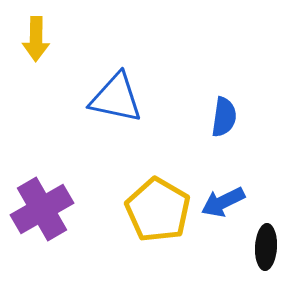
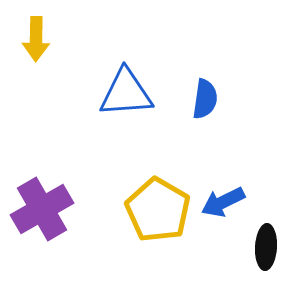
blue triangle: moved 10 px right, 5 px up; rotated 16 degrees counterclockwise
blue semicircle: moved 19 px left, 18 px up
